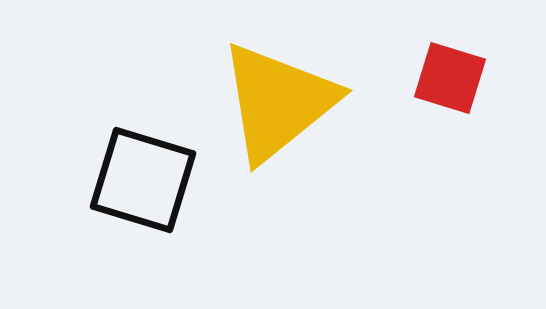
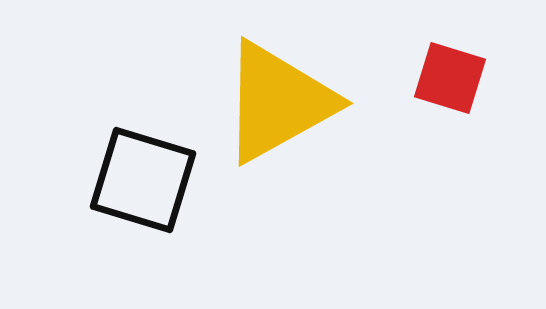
yellow triangle: rotated 10 degrees clockwise
